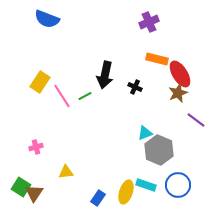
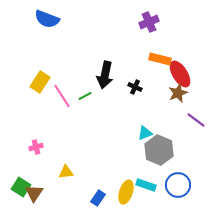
orange rectangle: moved 3 px right
